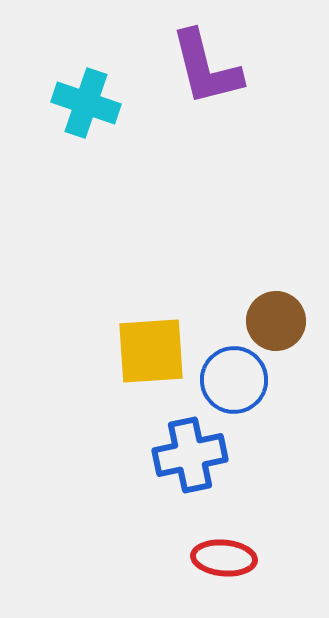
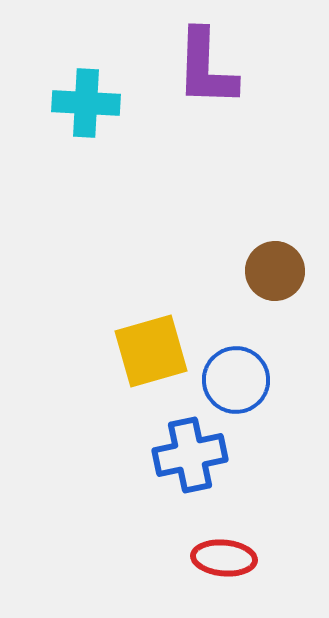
purple L-shape: rotated 16 degrees clockwise
cyan cross: rotated 16 degrees counterclockwise
brown circle: moved 1 px left, 50 px up
yellow square: rotated 12 degrees counterclockwise
blue circle: moved 2 px right
